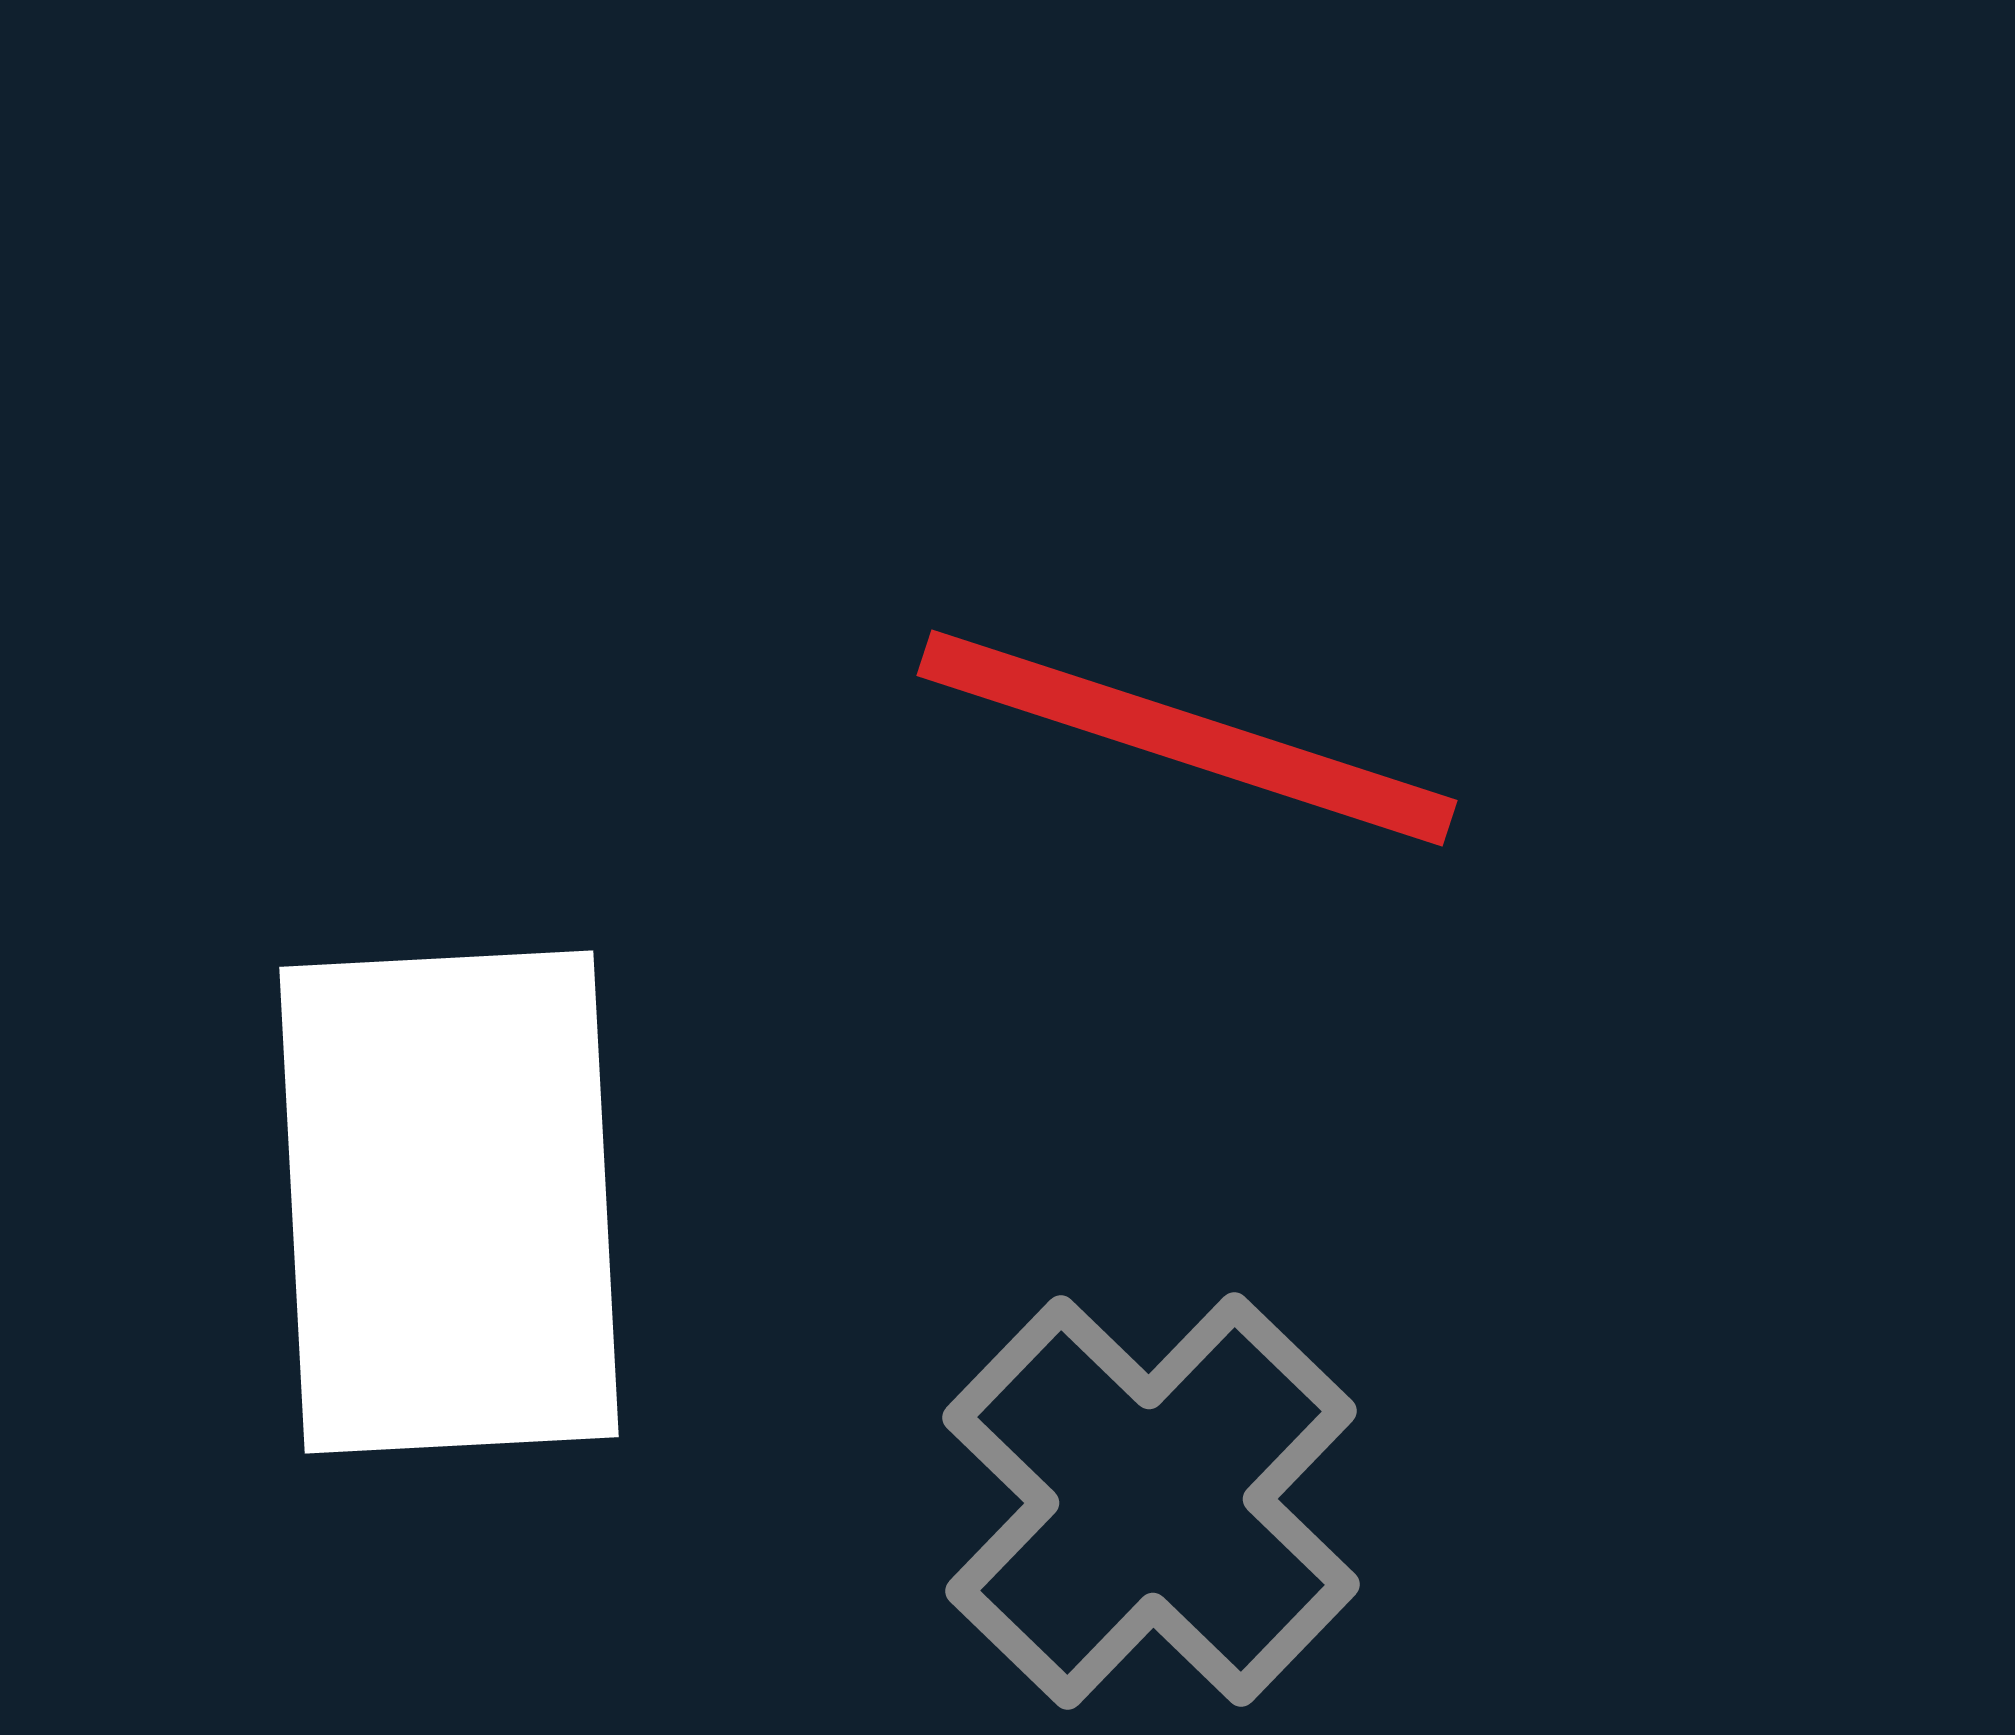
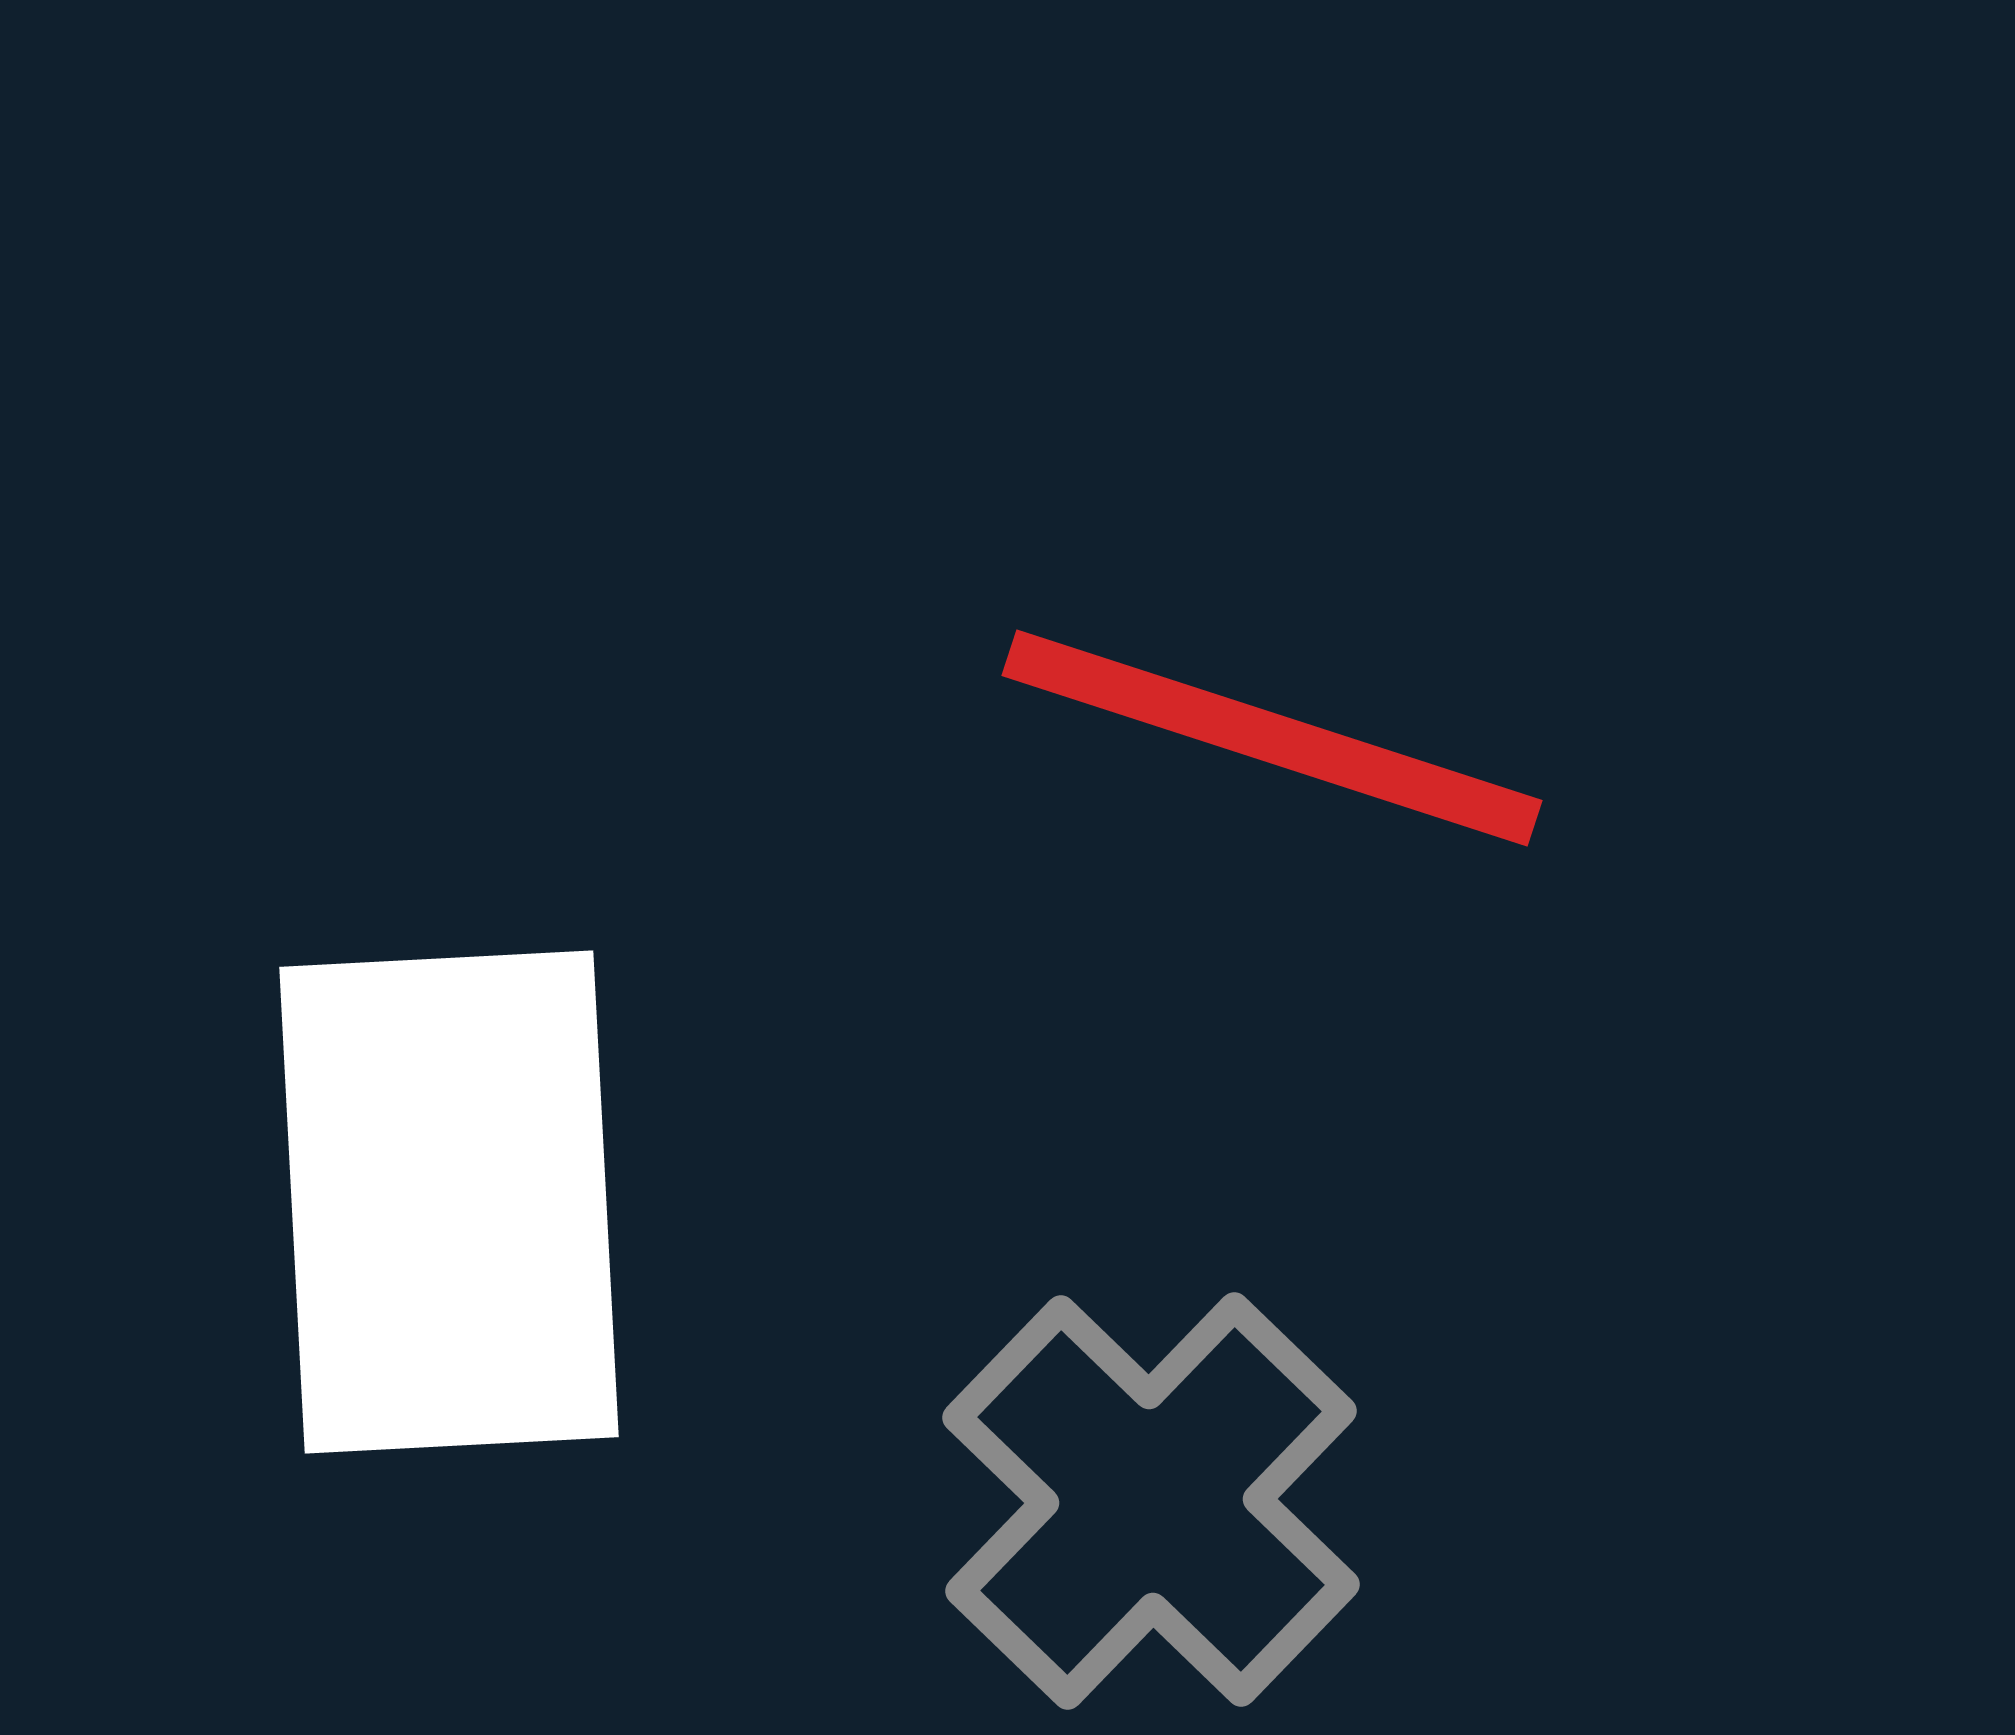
red line: moved 85 px right
